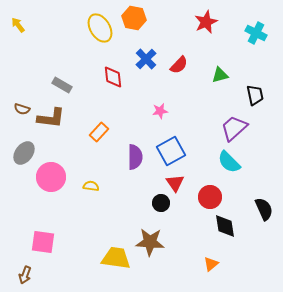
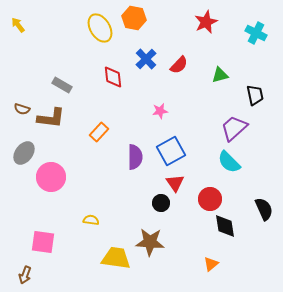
yellow semicircle: moved 34 px down
red circle: moved 2 px down
